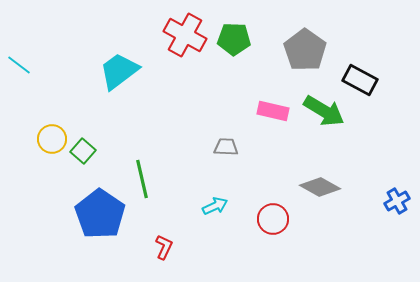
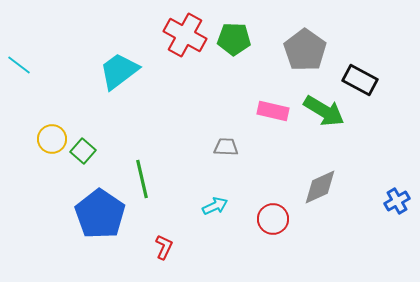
gray diamond: rotated 54 degrees counterclockwise
